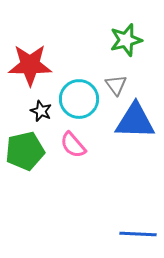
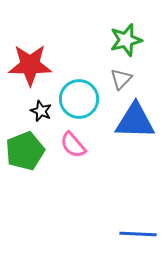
gray triangle: moved 5 px right, 6 px up; rotated 20 degrees clockwise
green pentagon: rotated 9 degrees counterclockwise
